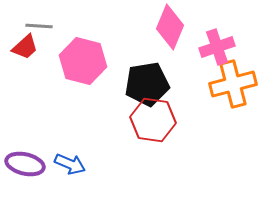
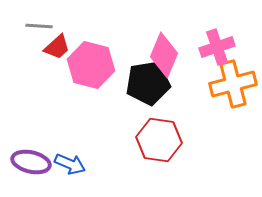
pink diamond: moved 6 px left, 28 px down
red trapezoid: moved 32 px right
pink hexagon: moved 8 px right, 4 px down
black pentagon: moved 1 px right, 1 px up
red hexagon: moved 6 px right, 20 px down
purple ellipse: moved 6 px right, 2 px up
